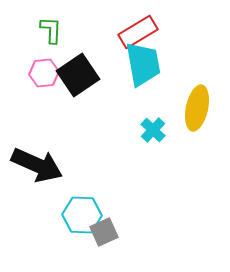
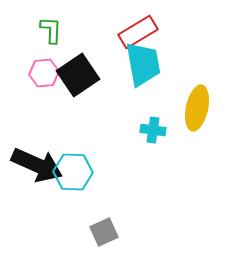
cyan cross: rotated 35 degrees counterclockwise
cyan hexagon: moved 9 px left, 43 px up
